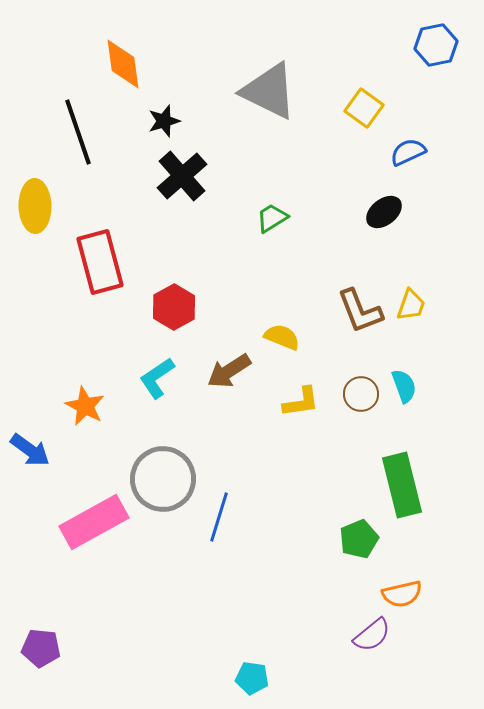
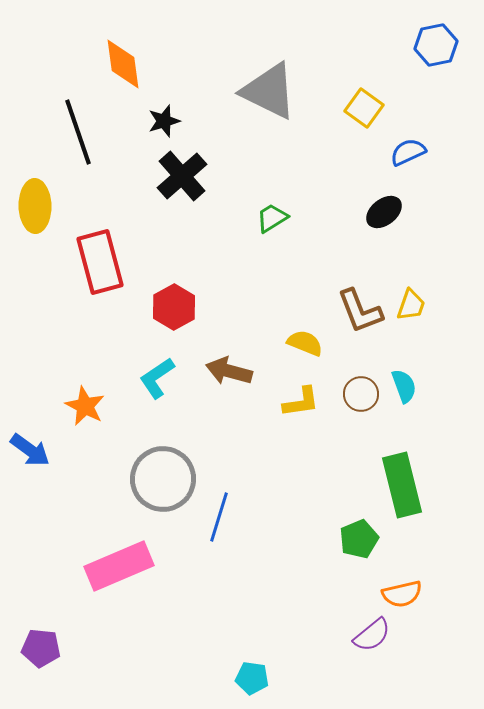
yellow semicircle: moved 23 px right, 6 px down
brown arrow: rotated 48 degrees clockwise
pink rectangle: moved 25 px right, 44 px down; rotated 6 degrees clockwise
